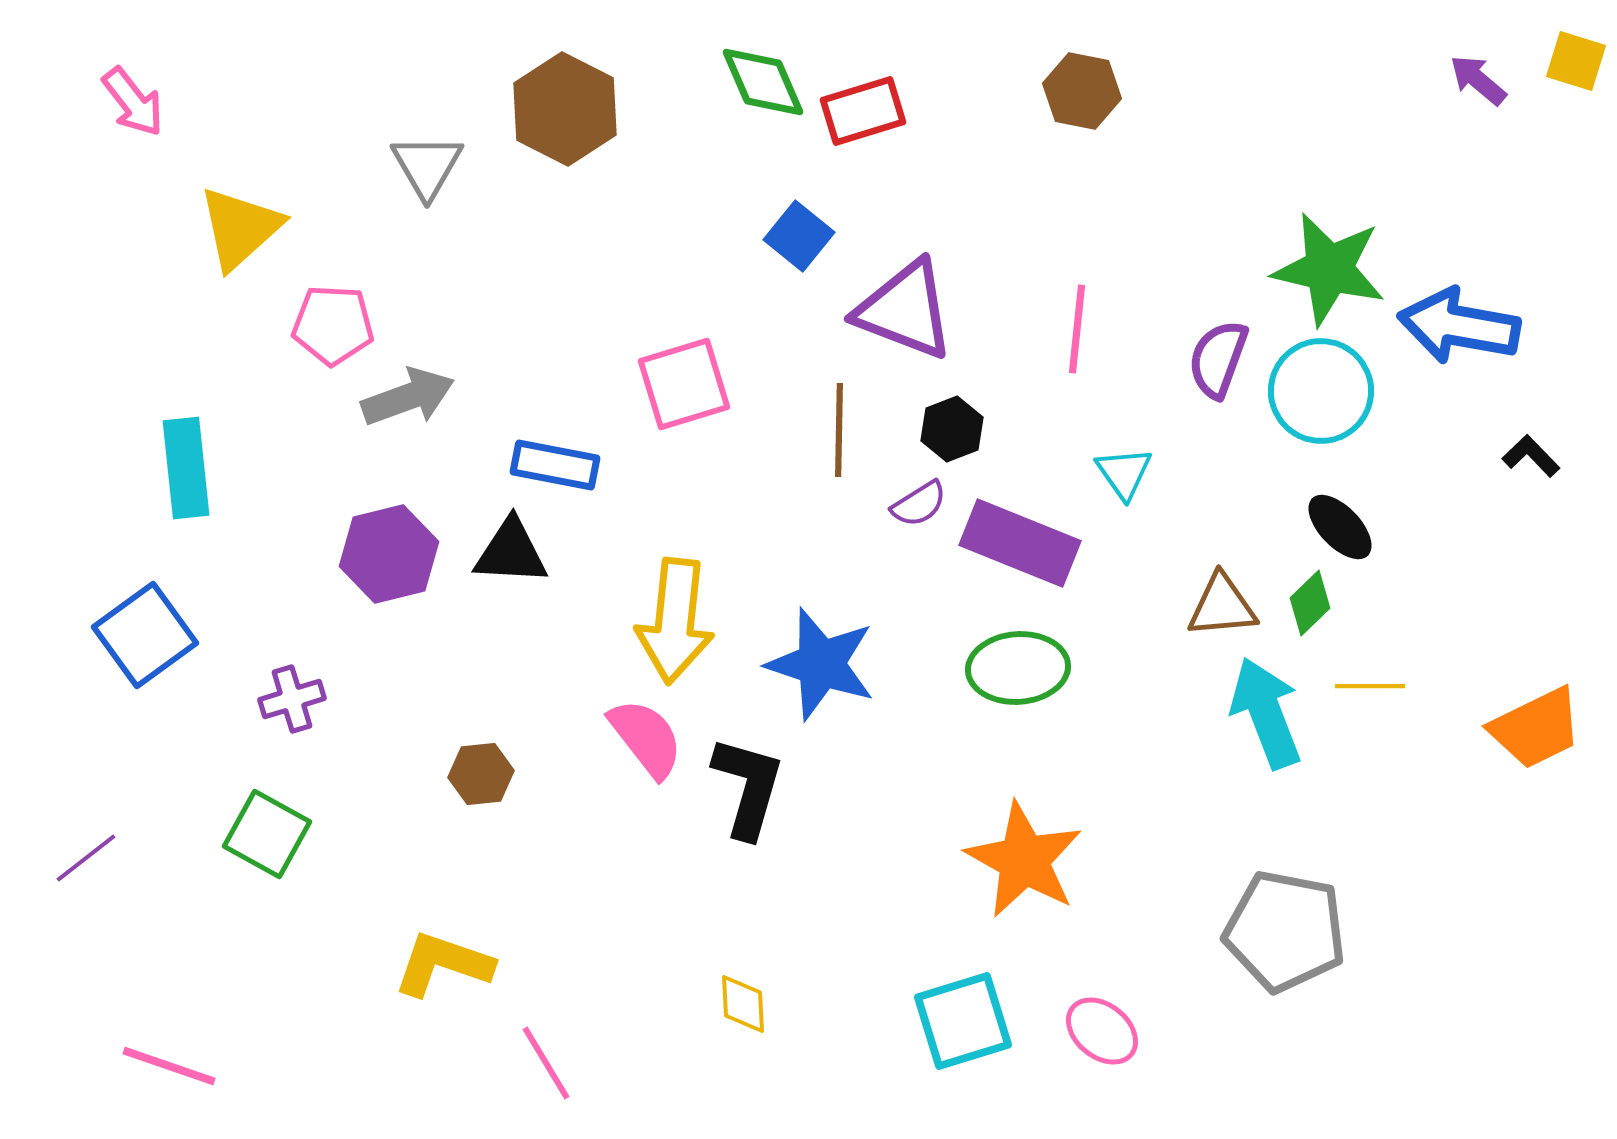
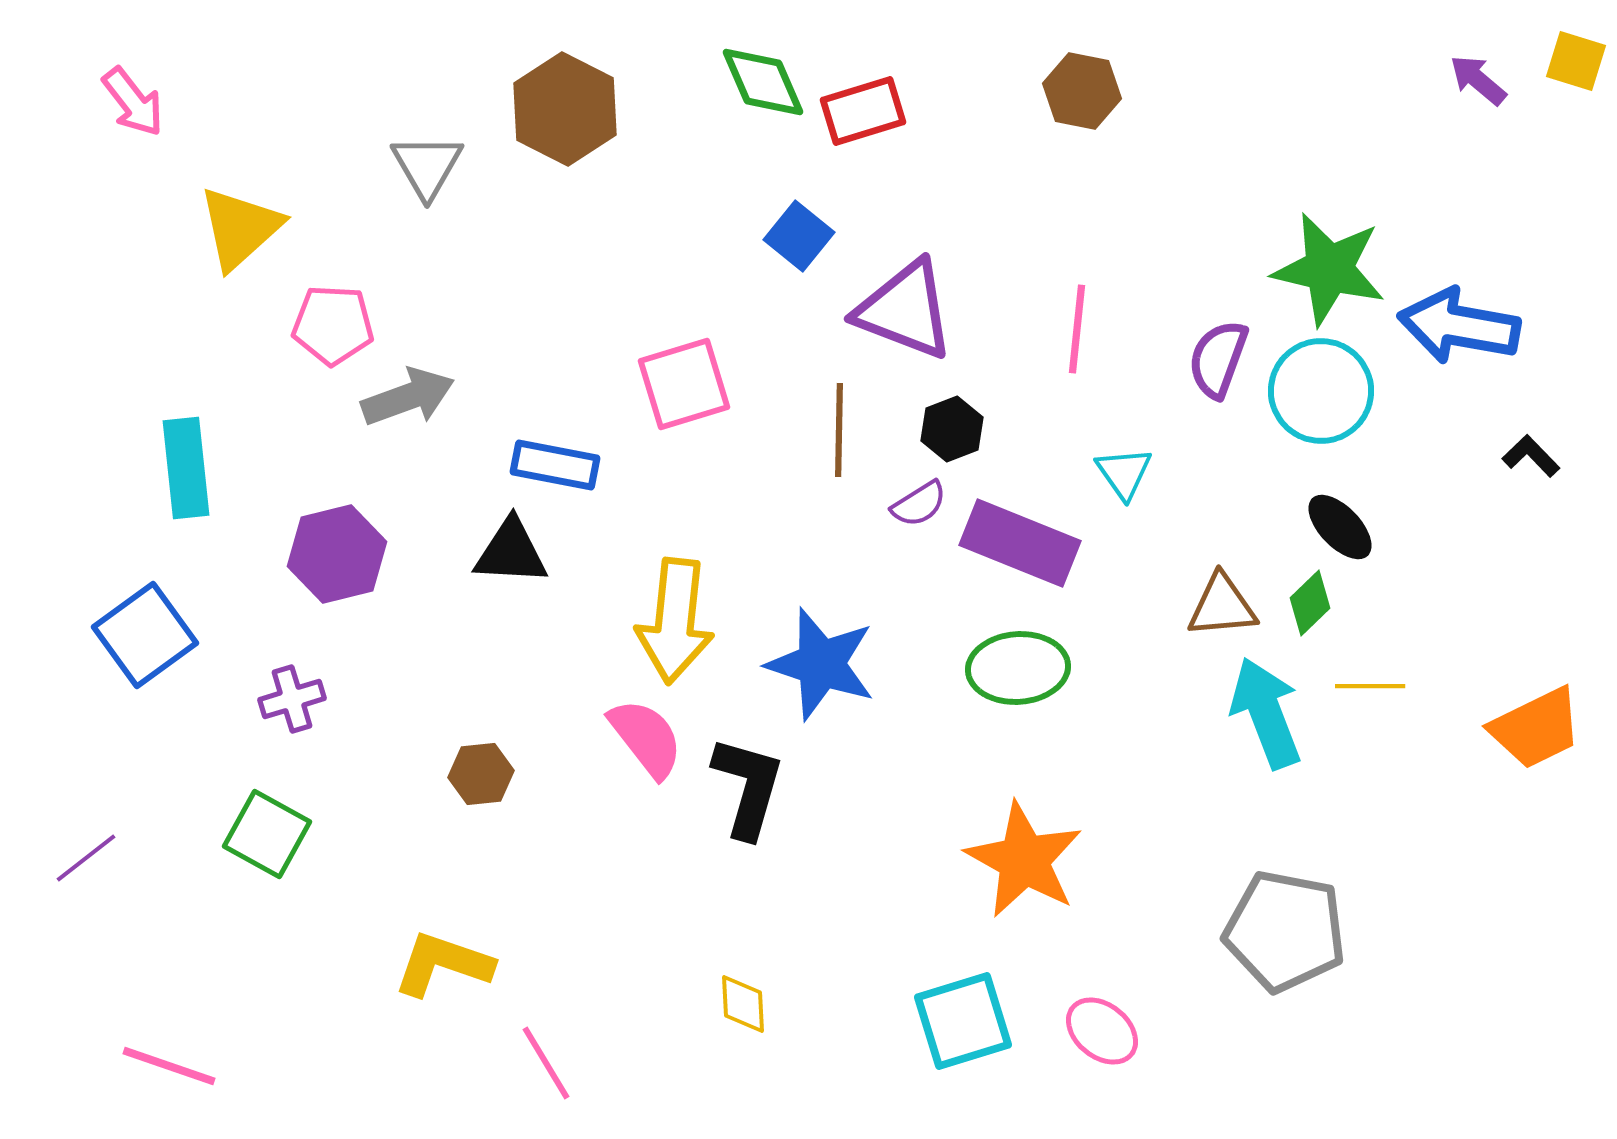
purple hexagon at (389, 554): moved 52 px left
